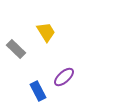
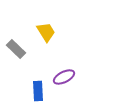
purple ellipse: rotated 15 degrees clockwise
blue rectangle: rotated 24 degrees clockwise
